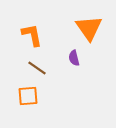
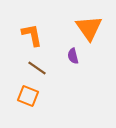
purple semicircle: moved 1 px left, 2 px up
orange square: rotated 25 degrees clockwise
